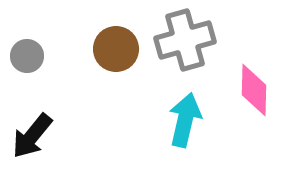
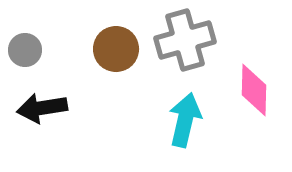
gray circle: moved 2 px left, 6 px up
black arrow: moved 10 px right, 28 px up; rotated 42 degrees clockwise
